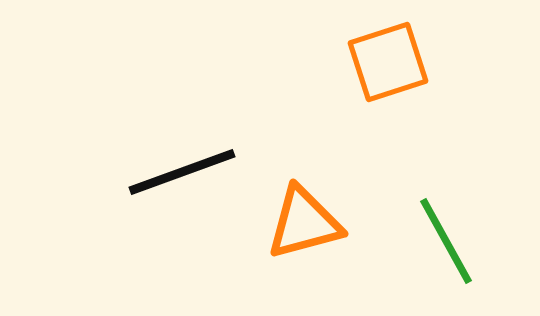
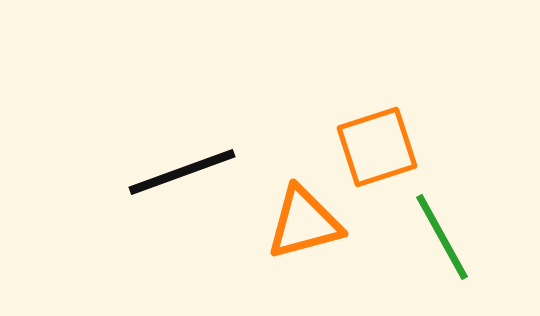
orange square: moved 11 px left, 85 px down
green line: moved 4 px left, 4 px up
